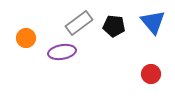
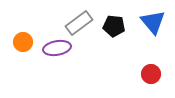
orange circle: moved 3 px left, 4 px down
purple ellipse: moved 5 px left, 4 px up
